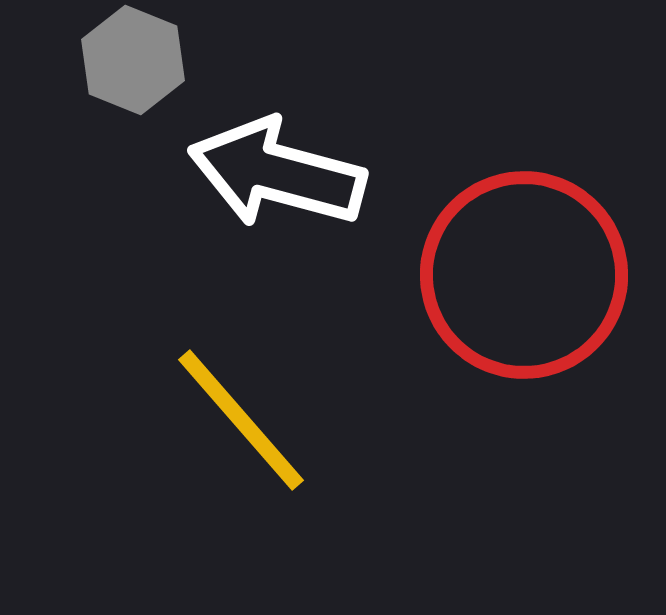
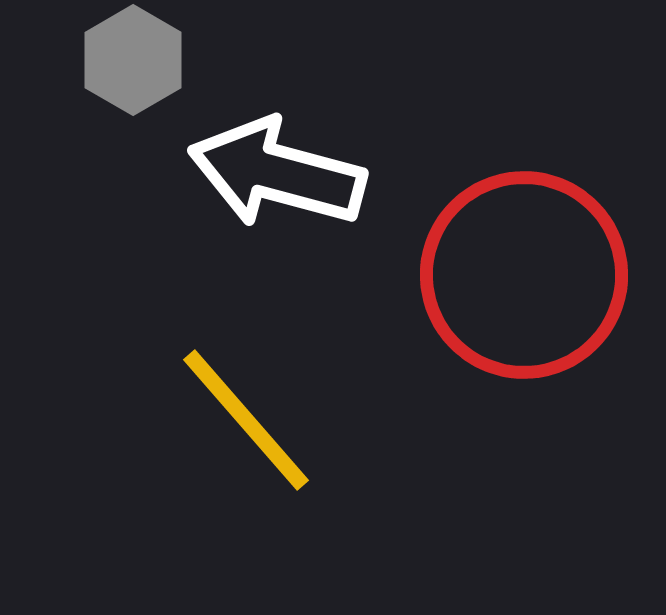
gray hexagon: rotated 8 degrees clockwise
yellow line: moved 5 px right
